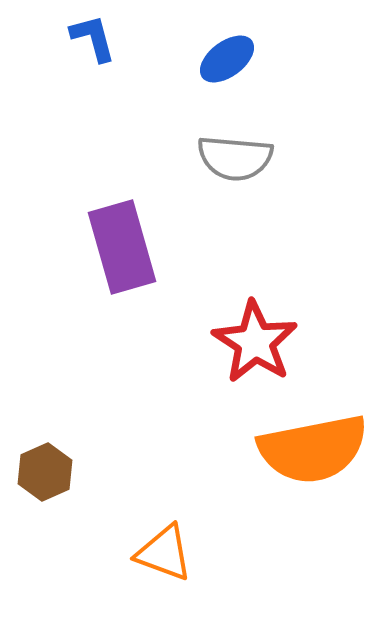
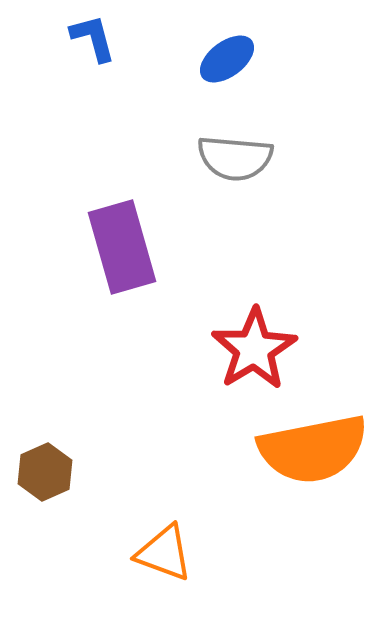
red star: moved 1 px left, 7 px down; rotated 8 degrees clockwise
